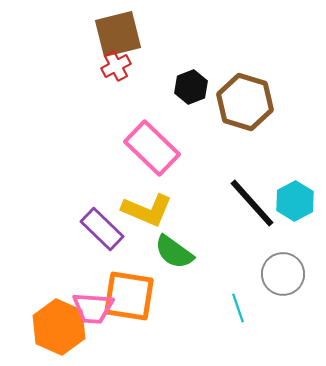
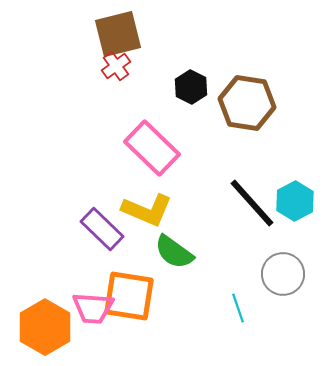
red cross: rotated 8 degrees counterclockwise
black hexagon: rotated 12 degrees counterclockwise
brown hexagon: moved 2 px right, 1 px down; rotated 8 degrees counterclockwise
orange hexagon: moved 14 px left; rotated 6 degrees clockwise
